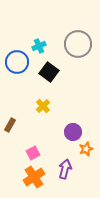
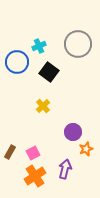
brown rectangle: moved 27 px down
orange cross: moved 1 px right, 1 px up
